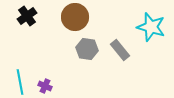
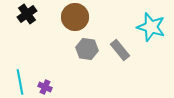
black cross: moved 2 px up
purple cross: moved 1 px down
